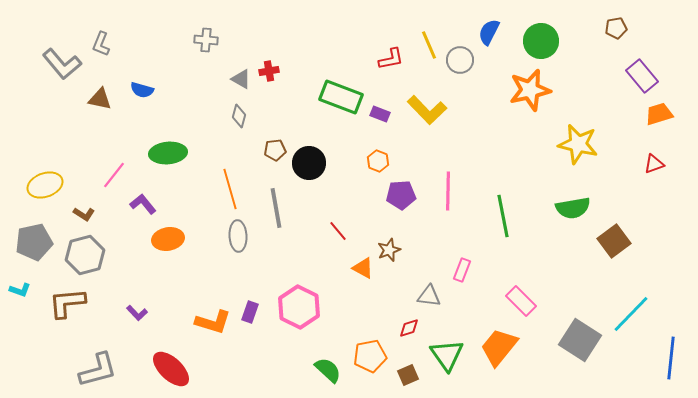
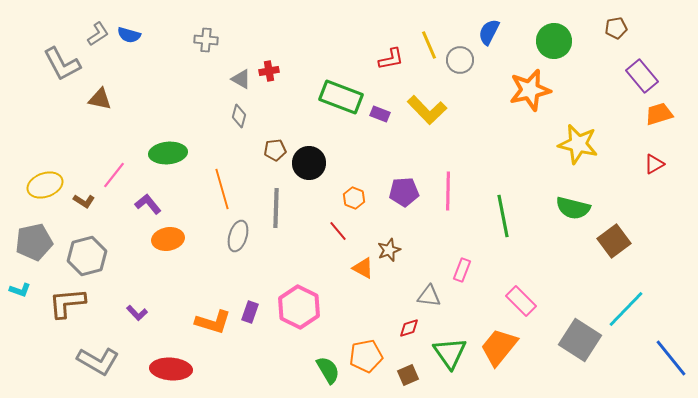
green circle at (541, 41): moved 13 px right
gray L-shape at (101, 44): moved 3 px left, 10 px up; rotated 145 degrees counterclockwise
gray L-shape at (62, 64): rotated 12 degrees clockwise
blue semicircle at (142, 90): moved 13 px left, 55 px up
orange hexagon at (378, 161): moved 24 px left, 37 px down
red triangle at (654, 164): rotated 10 degrees counterclockwise
orange line at (230, 189): moved 8 px left
purple pentagon at (401, 195): moved 3 px right, 3 px up
purple L-shape at (143, 204): moved 5 px right
gray line at (276, 208): rotated 12 degrees clockwise
green semicircle at (573, 208): rotated 24 degrees clockwise
brown L-shape at (84, 214): moved 13 px up
gray ellipse at (238, 236): rotated 20 degrees clockwise
gray hexagon at (85, 255): moved 2 px right, 1 px down
cyan line at (631, 314): moved 5 px left, 5 px up
green triangle at (447, 355): moved 3 px right, 2 px up
orange pentagon at (370, 356): moved 4 px left
blue line at (671, 358): rotated 45 degrees counterclockwise
red ellipse at (171, 369): rotated 39 degrees counterclockwise
gray L-shape at (98, 370): moved 9 px up; rotated 45 degrees clockwise
green semicircle at (328, 370): rotated 16 degrees clockwise
